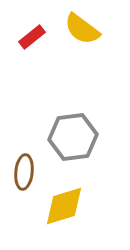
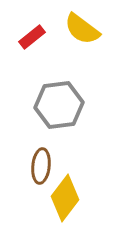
gray hexagon: moved 14 px left, 32 px up
brown ellipse: moved 17 px right, 6 px up
yellow diamond: moved 1 px right, 8 px up; rotated 36 degrees counterclockwise
